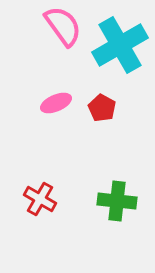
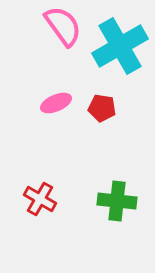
cyan cross: moved 1 px down
red pentagon: rotated 20 degrees counterclockwise
